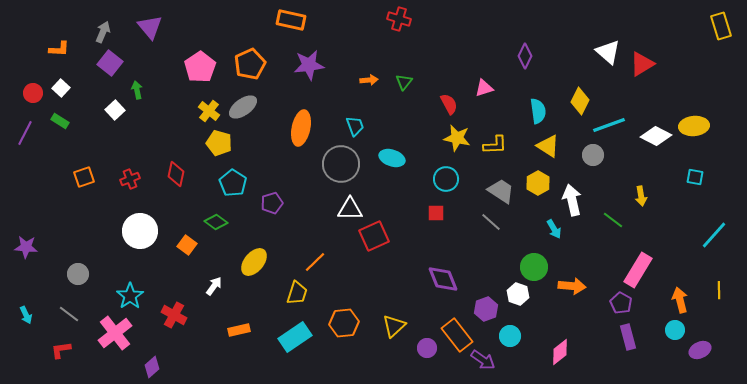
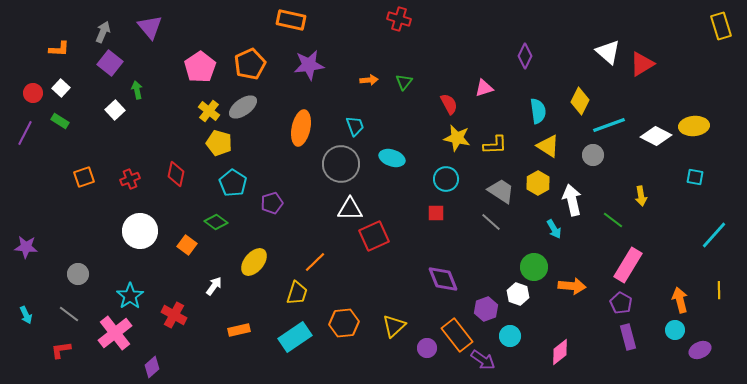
pink rectangle at (638, 270): moved 10 px left, 5 px up
